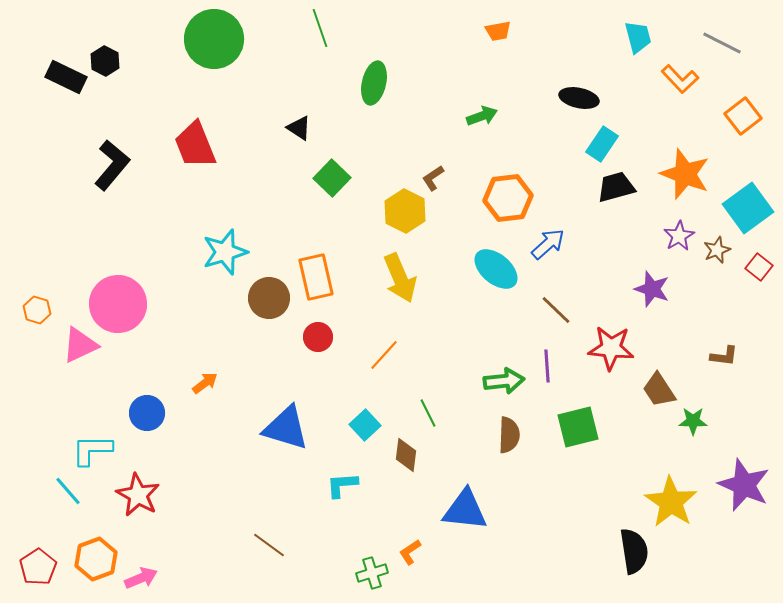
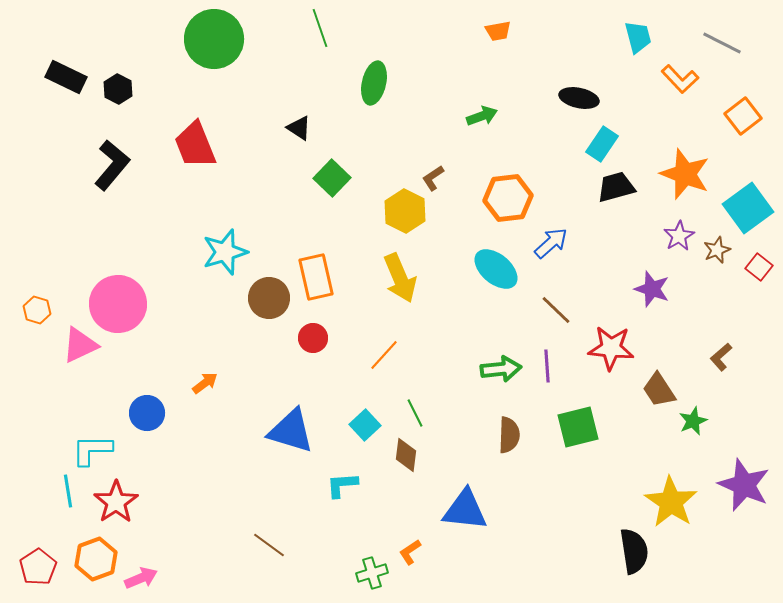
black hexagon at (105, 61): moved 13 px right, 28 px down
blue arrow at (548, 244): moved 3 px right, 1 px up
red circle at (318, 337): moved 5 px left, 1 px down
brown L-shape at (724, 356): moved 3 px left, 1 px down; rotated 132 degrees clockwise
green arrow at (504, 381): moved 3 px left, 12 px up
green line at (428, 413): moved 13 px left
green star at (693, 421): rotated 24 degrees counterclockwise
blue triangle at (286, 428): moved 5 px right, 3 px down
cyan line at (68, 491): rotated 32 degrees clockwise
red star at (138, 495): moved 22 px left, 7 px down; rotated 9 degrees clockwise
